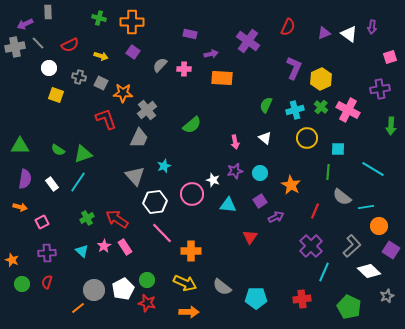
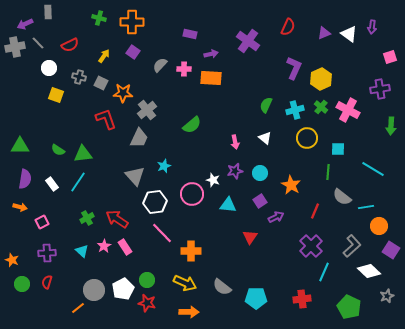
yellow arrow at (101, 56): moved 3 px right; rotated 72 degrees counterclockwise
orange rectangle at (222, 78): moved 11 px left
green triangle at (83, 154): rotated 12 degrees clockwise
